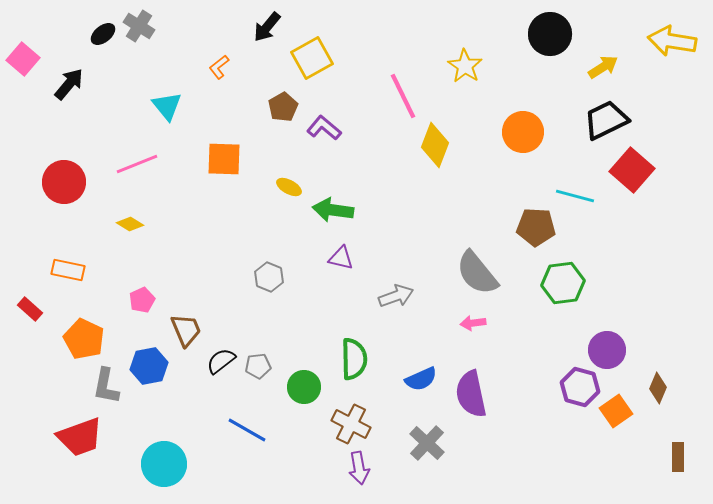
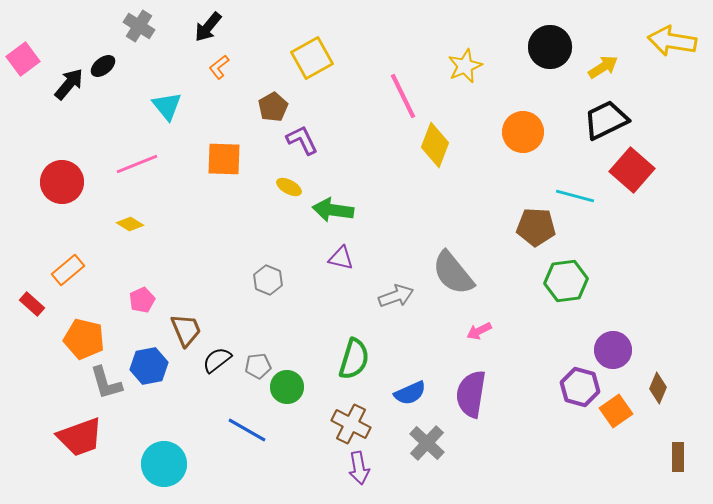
black arrow at (267, 27): moved 59 px left
black ellipse at (103, 34): moved 32 px down
black circle at (550, 34): moved 13 px down
pink square at (23, 59): rotated 12 degrees clockwise
yellow star at (465, 66): rotated 16 degrees clockwise
brown pentagon at (283, 107): moved 10 px left
purple L-shape at (324, 128): moved 22 px left, 12 px down; rotated 24 degrees clockwise
red circle at (64, 182): moved 2 px left
orange rectangle at (68, 270): rotated 52 degrees counterclockwise
gray semicircle at (477, 273): moved 24 px left
gray hexagon at (269, 277): moved 1 px left, 3 px down
green hexagon at (563, 283): moved 3 px right, 2 px up
red rectangle at (30, 309): moved 2 px right, 5 px up
pink arrow at (473, 323): moved 6 px right, 8 px down; rotated 20 degrees counterclockwise
orange pentagon at (84, 339): rotated 12 degrees counterclockwise
purple circle at (607, 350): moved 6 px right
green semicircle at (354, 359): rotated 18 degrees clockwise
black semicircle at (221, 361): moved 4 px left, 1 px up
blue semicircle at (421, 379): moved 11 px left, 14 px down
gray L-shape at (106, 386): moved 3 px up; rotated 27 degrees counterclockwise
green circle at (304, 387): moved 17 px left
purple semicircle at (471, 394): rotated 21 degrees clockwise
